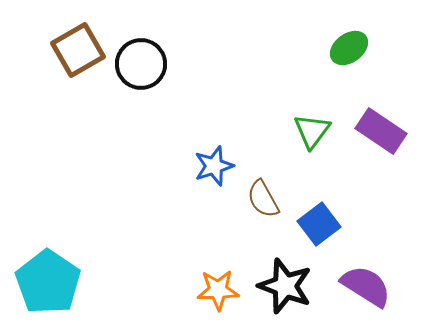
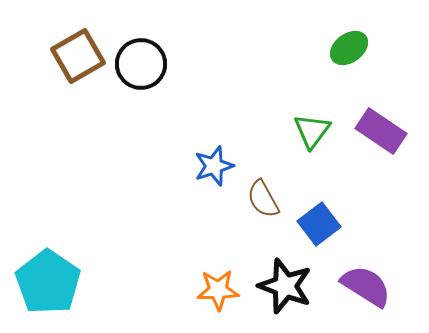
brown square: moved 6 px down
